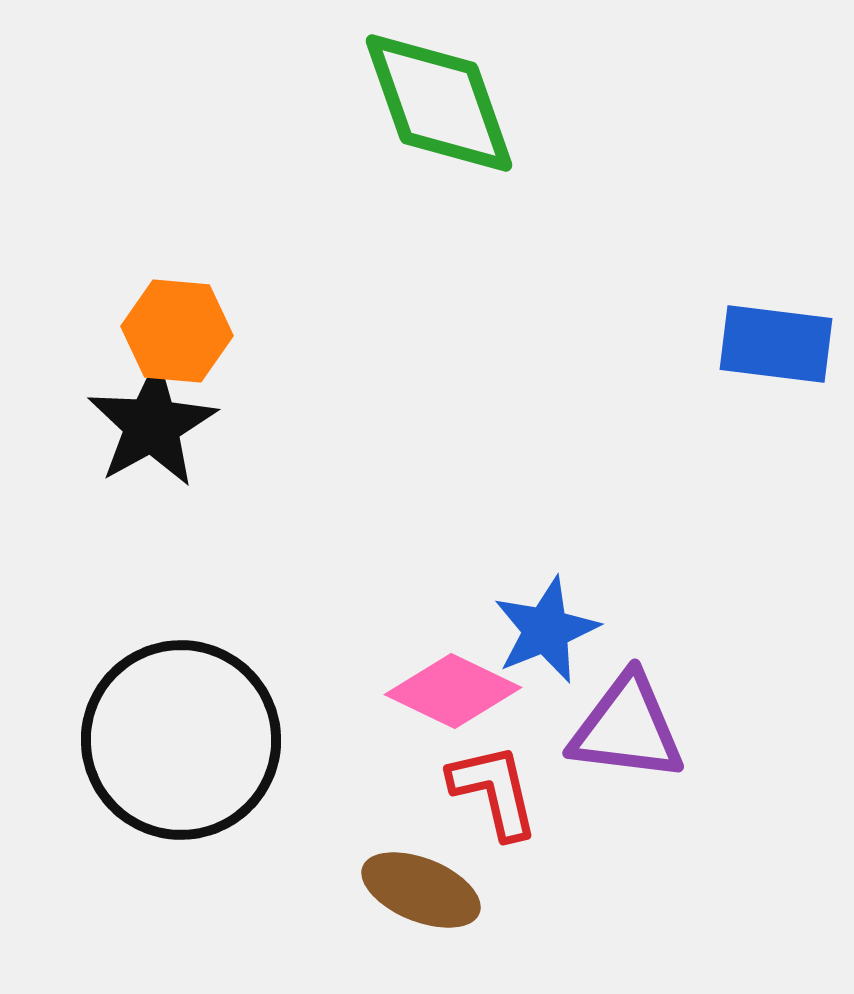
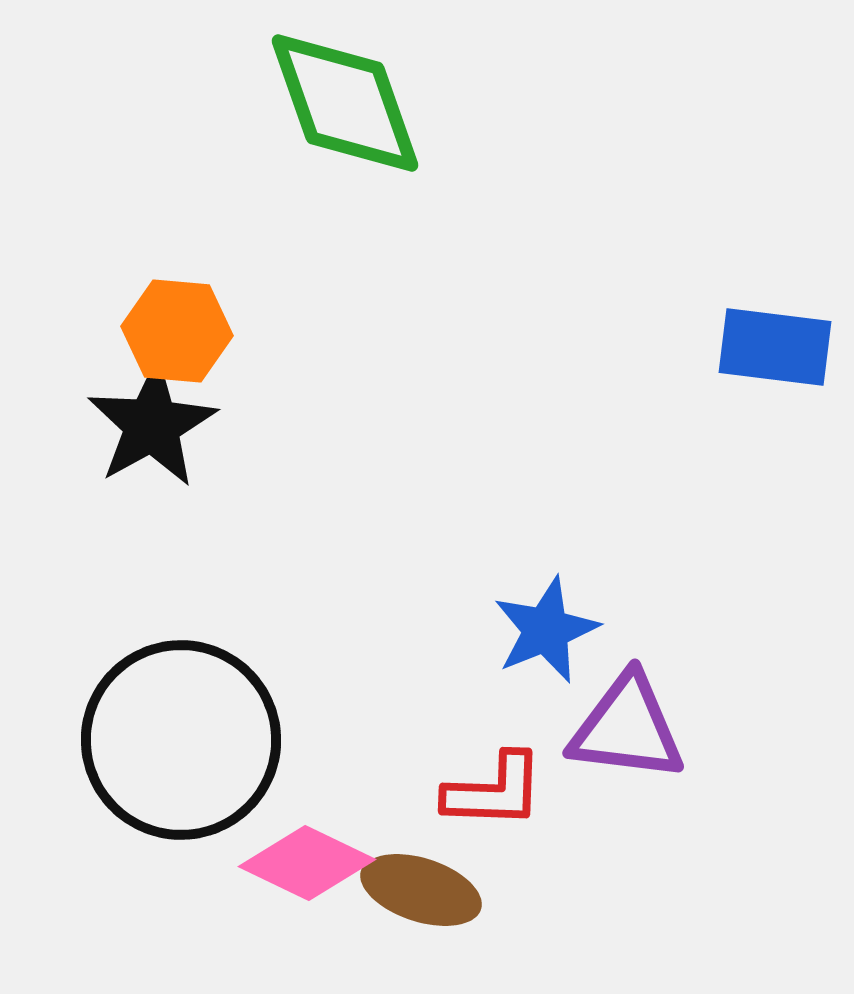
green diamond: moved 94 px left
blue rectangle: moved 1 px left, 3 px down
pink diamond: moved 146 px left, 172 px down
red L-shape: rotated 105 degrees clockwise
brown ellipse: rotated 4 degrees counterclockwise
